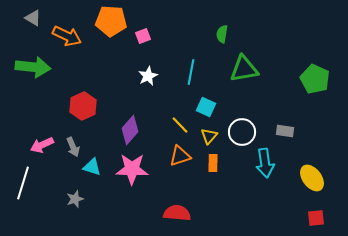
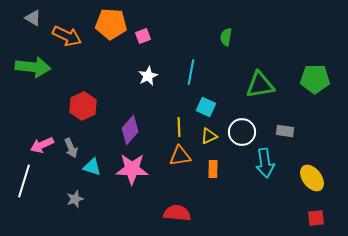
orange pentagon: moved 3 px down
green semicircle: moved 4 px right, 3 px down
green triangle: moved 16 px right, 16 px down
green pentagon: rotated 24 degrees counterclockwise
yellow line: moved 1 px left, 2 px down; rotated 42 degrees clockwise
yellow triangle: rotated 24 degrees clockwise
gray arrow: moved 2 px left, 1 px down
orange triangle: rotated 10 degrees clockwise
orange rectangle: moved 6 px down
white line: moved 1 px right, 2 px up
